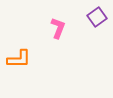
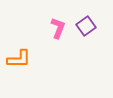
purple square: moved 11 px left, 9 px down
